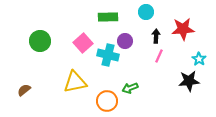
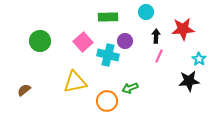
pink square: moved 1 px up
